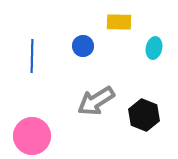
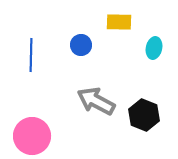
blue circle: moved 2 px left, 1 px up
blue line: moved 1 px left, 1 px up
gray arrow: rotated 60 degrees clockwise
